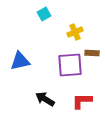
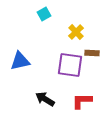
yellow cross: moved 1 px right; rotated 21 degrees counterclockwise
purple square: rotated 12 degrees clockwise
